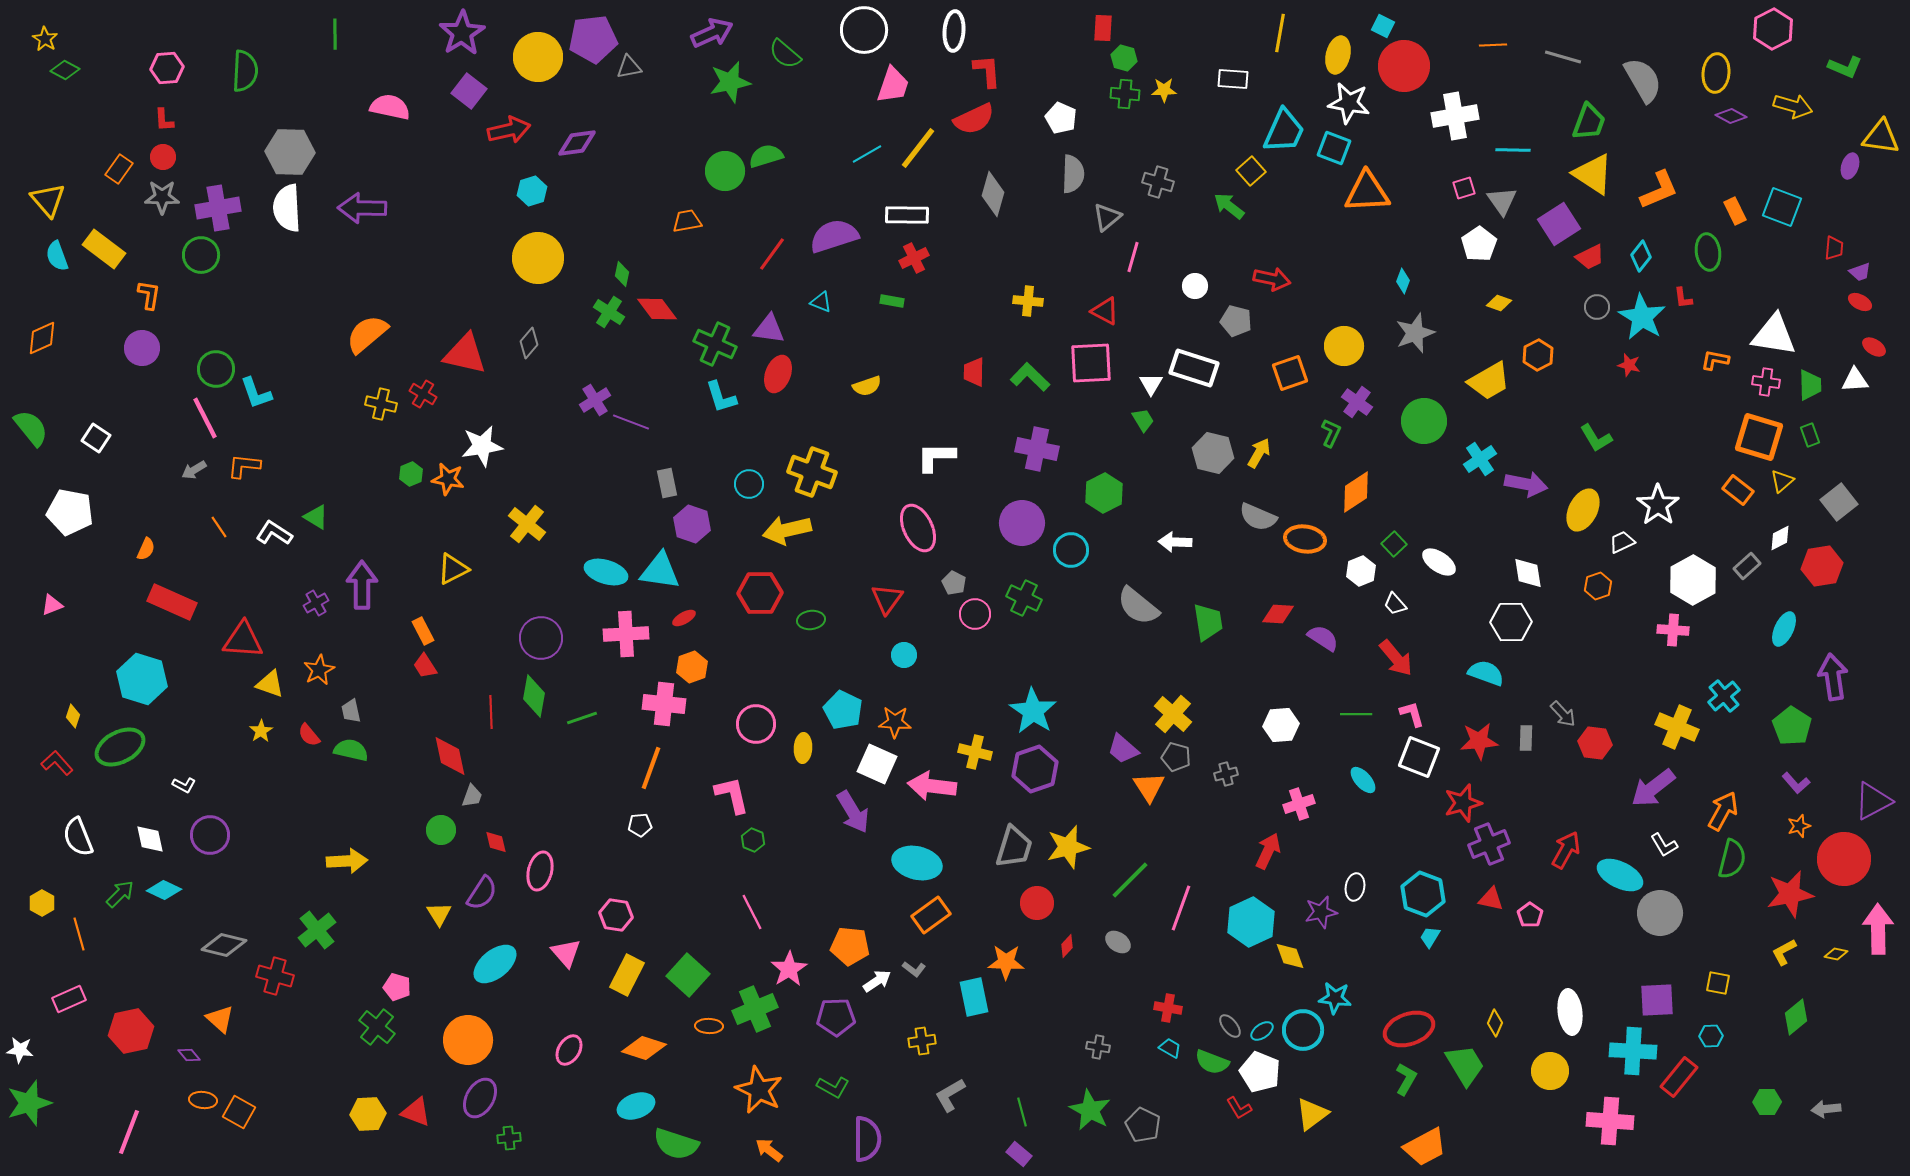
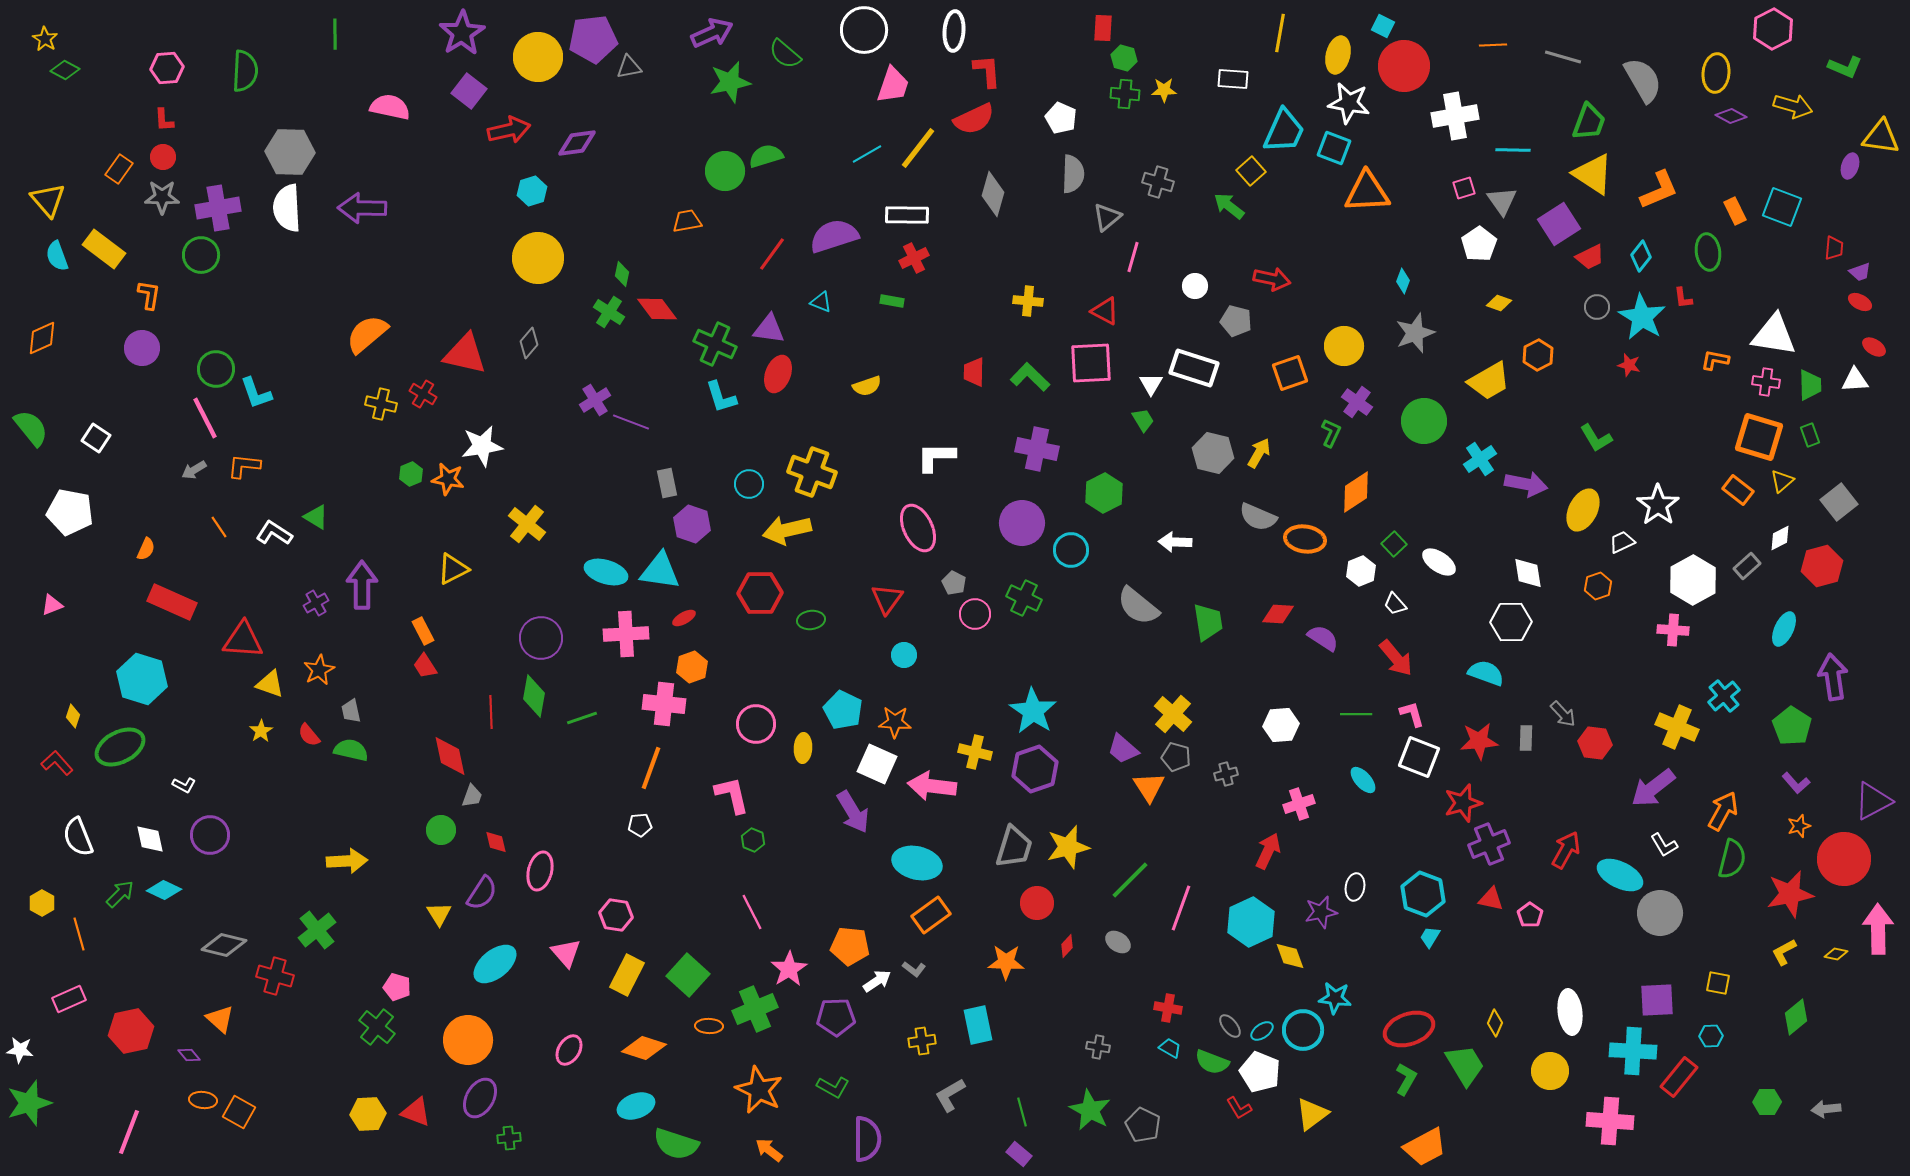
red hexagon at (1822, 566): rotated 6 degrees counterclockwise
cyan rectangle at (974, 997): moved 4 px right, 28 px down
